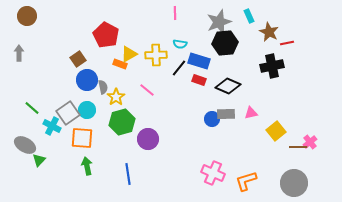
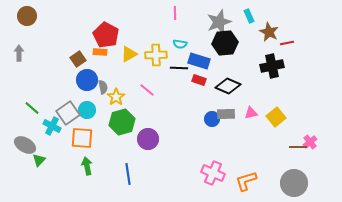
orange rectangle at (120, 64): moved 20 px left, 12 px up; rotated 16 degrees counterclockwise
black line at (179, 68): rotated 54 degrees clockwise
yellow square at (276, 131): moved 14 px up
